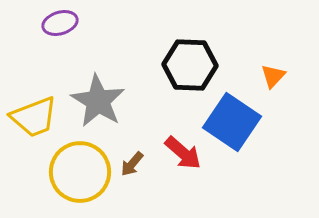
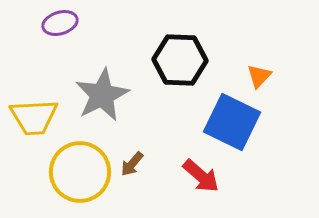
black hexagon: moved 10 px left, 5 px up
orange triangle: moved 14 px left
gray star: moved 4 px right, 6 px up; rotated 14 degrees clockwise
yellow trapezoid: rotated 18 degrees clockwise
blue square: rotated 8 degrees counterclockwise
red arrow: moved 18 px right, 23 px down
